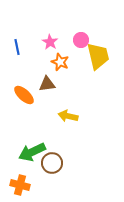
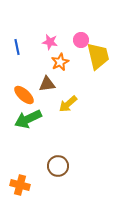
pink star: rotated 21 degrees counterclockwise
orange star: rotated 24 degrees clockwise
yellow arrow: moved 12 px up; rotated 54 degrees counterclockwise
green arrow: moved 4 px left, 33 px up
brown circle: moved 6 px right, 3 px down
